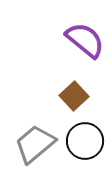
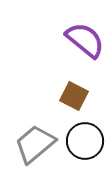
brown square: rotated 20 degrees counterclockwise
